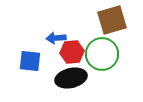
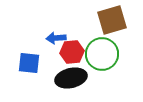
blue square: moved 1 px left, 2 px down
